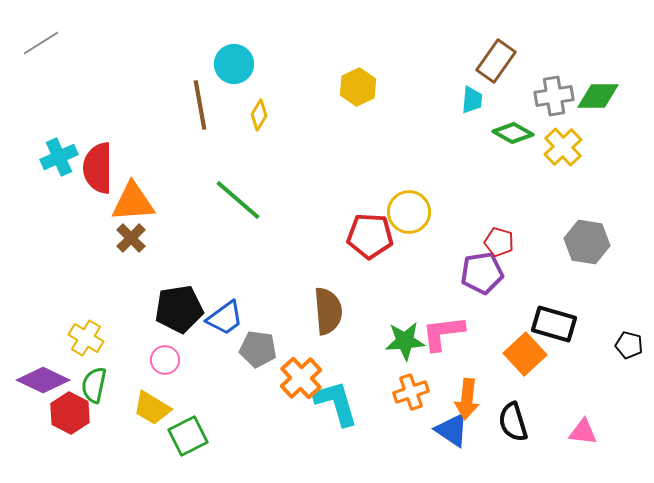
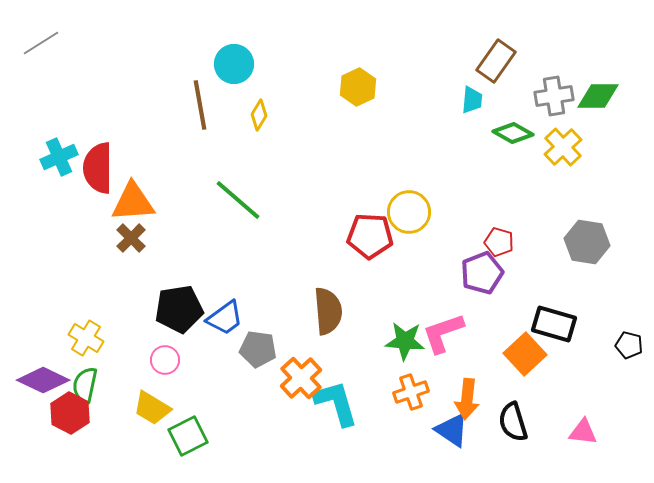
purple pentagon at (482, 273): rotated 12 degrees counterclockwise
pink L-shape at (443, 333): rotated 12 degrees counterclockwise
green star at (405, 341): rotated 9 degrees clockwise
green semicircle at (94, 385): moved 9 px left
